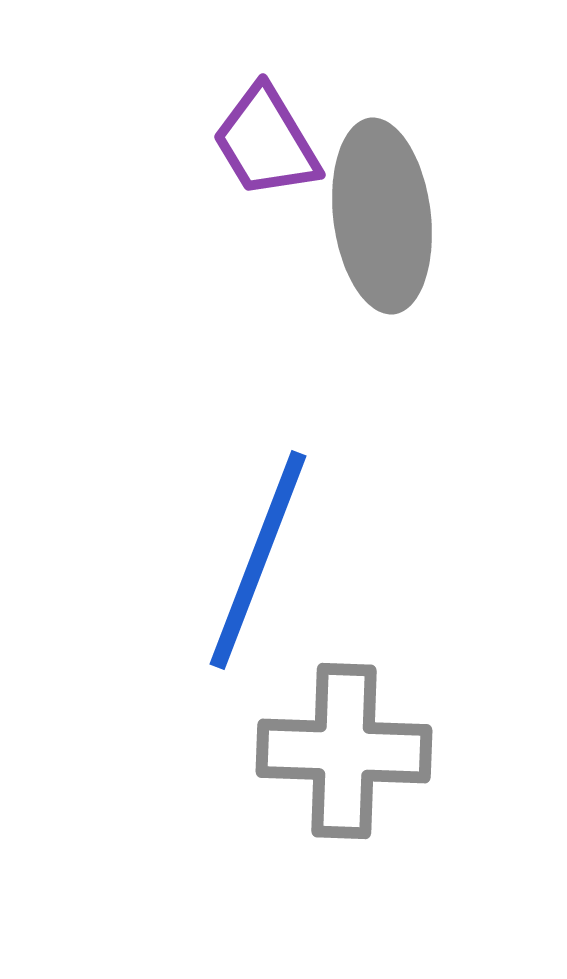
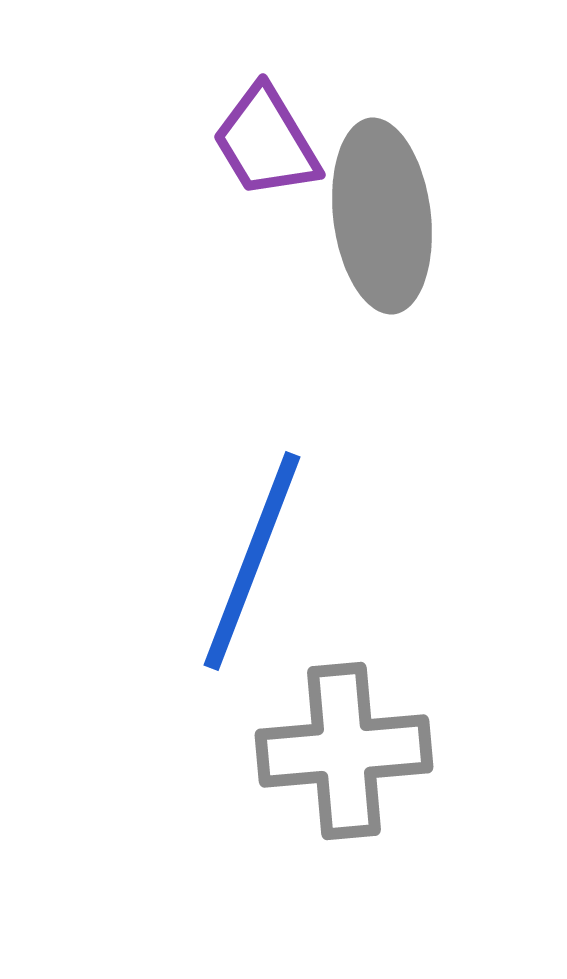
blue line: moved 6 px left, 1 px down
gray cross: rotated 7 degrees counterclockwise
